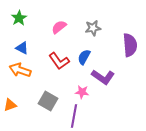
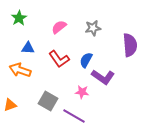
blue triangle: moved 6 px right; rotated 24 degrees counterclockwise
blue semicircle: moved 2 px right, 3 px down
red L-shape: moved 2 px up
purple line: rotated 70 degrees counterclockwise
